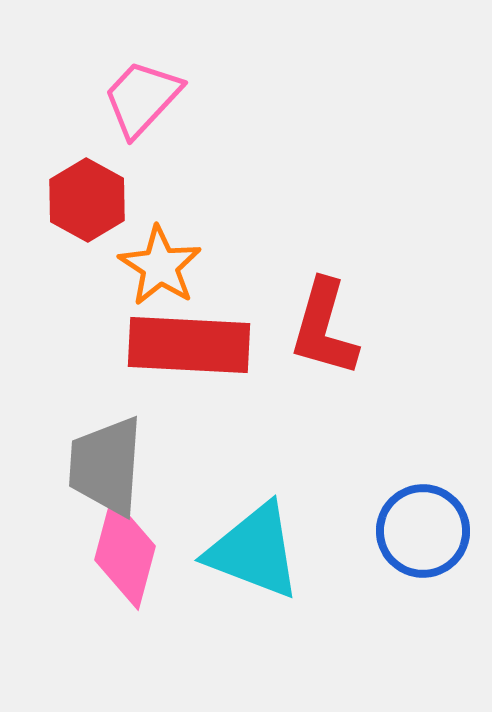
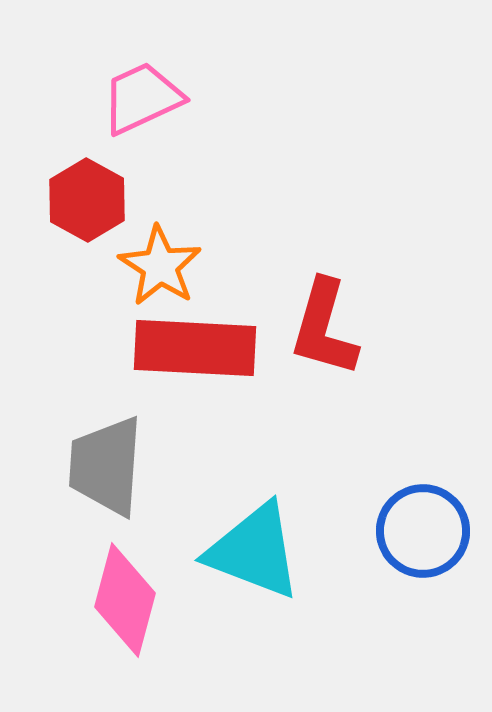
pink trapezoid: rotated 22 degrees clockwise
red rectangle: moved 6 px right, 3 px down
pink diamond: moved 47 px down
